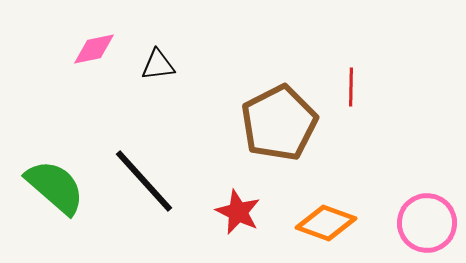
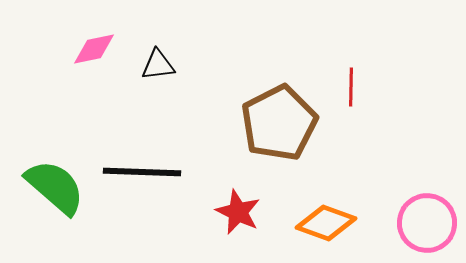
black line: moved 2 px left, 9 px up; rotated 46 degrees counterclockwise
